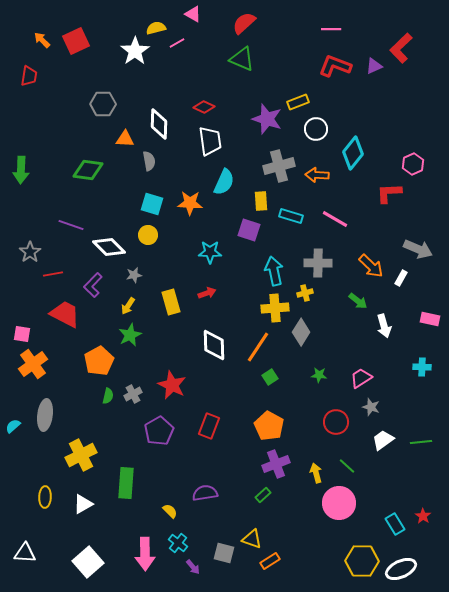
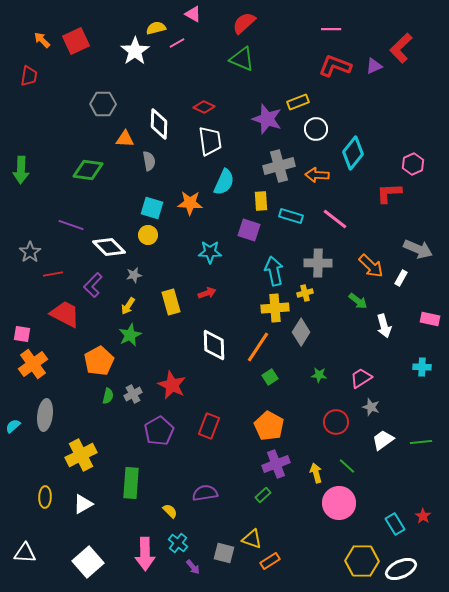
cyan square at (152, 204): moved 4 px down
pink line at (335, 219): rotated 8 degrees clockwise
green rectangle at (126, 483): moved 5 px right
